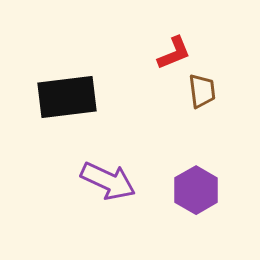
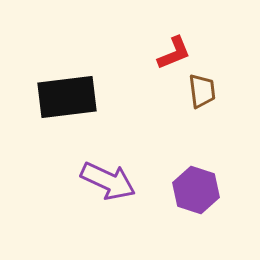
purple hexagon: rotated 12 degrees counterclockwise
